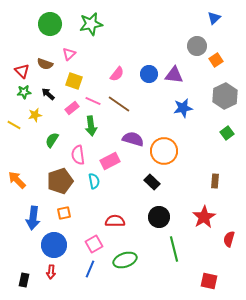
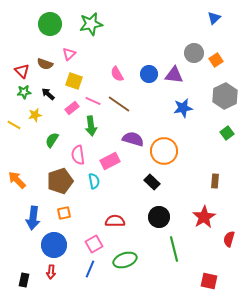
gray circle at (197, 46): moved 3 px left, 7 px down
pink semicircle at (117, 74): rotated 112 degrees clockwise
